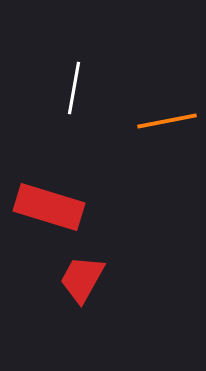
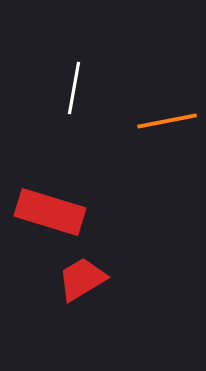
red rectangle: moved 1 px right, 5 px down
red trapezoid: rotated 30 degrees clockwise
